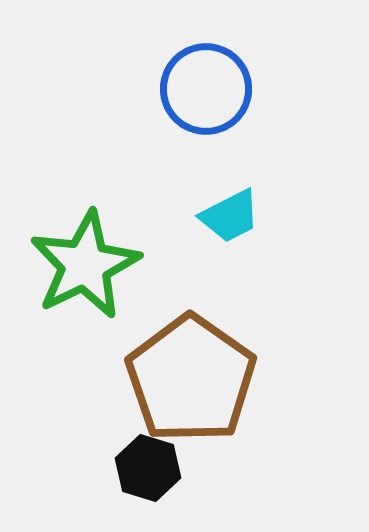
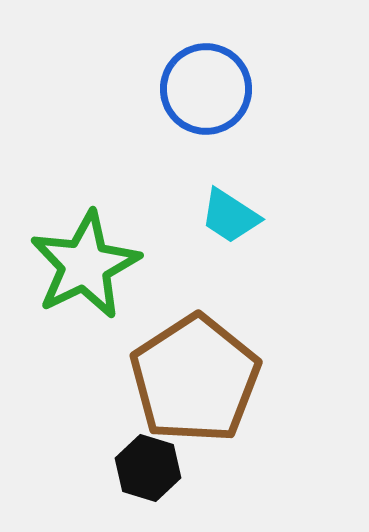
cyan trapezoid: rotated 60 degrees clockwise
brown pentagon: moved 4 px right; rotated 4 degrees clockwise
